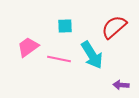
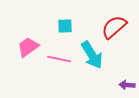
purple arrow: moved 6 px right
